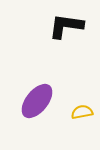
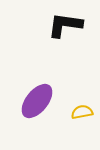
black L-shape: moved 1 px left, 1 px up
